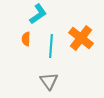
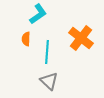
cyan line: moved 4 px left, 6 px down
gray triangle: rotated 12 degrees counterclockwise
